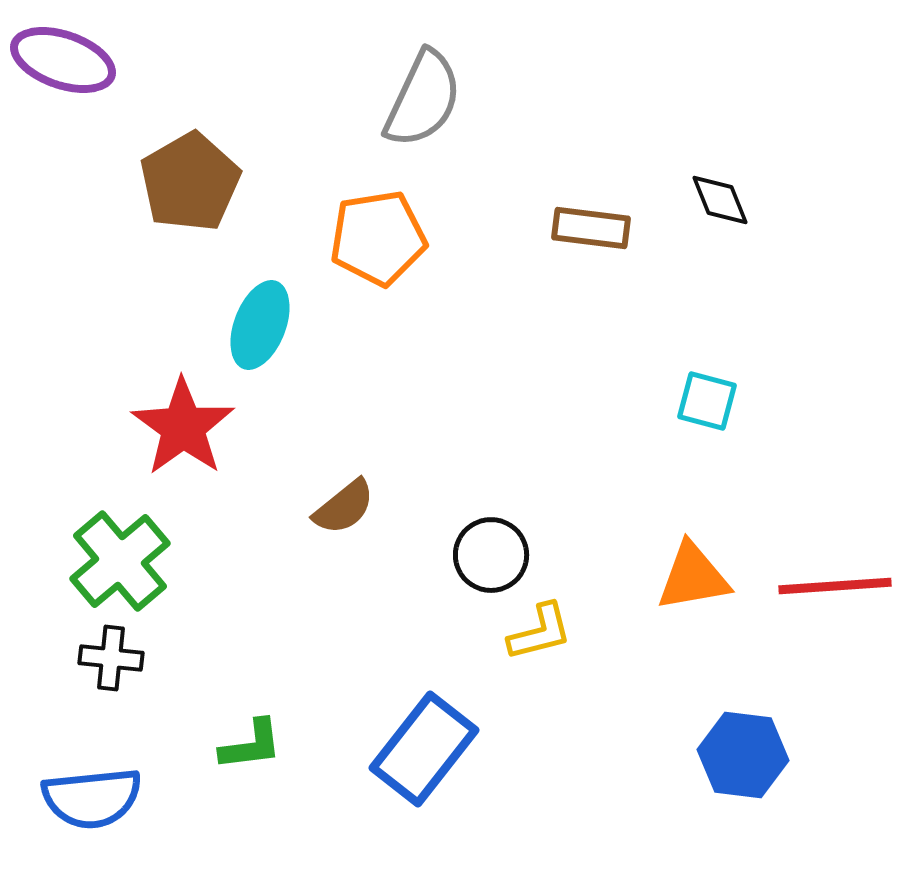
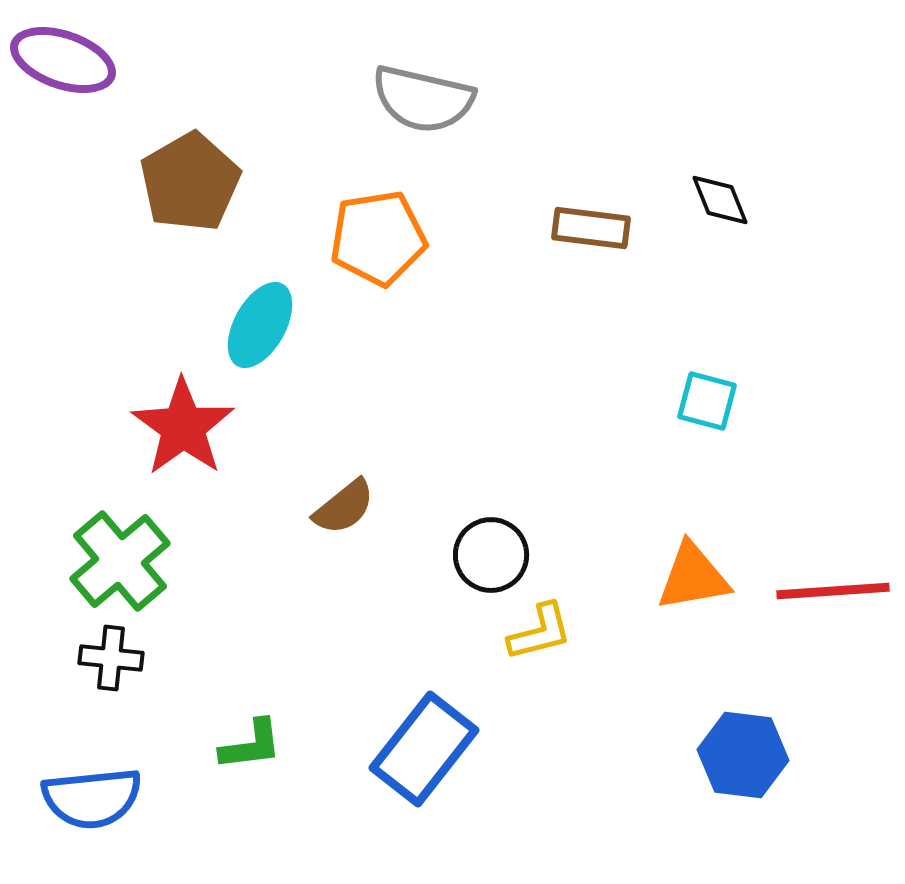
gray semicircle: rotated 78 degrees clockwise
cyan ellipse: rotated 8 degrees clockwise
red line: moved 2 px left, 5 px down
